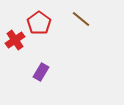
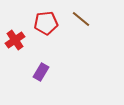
red pentagon: moved 7 px right; rotated 30 degrees clockwise
